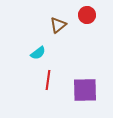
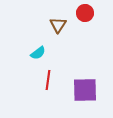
red circle: moved 2 px left, 2 px up
brown triangle: rotated 18 degrees counterclockwise
